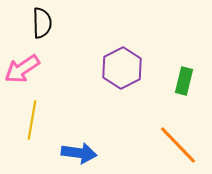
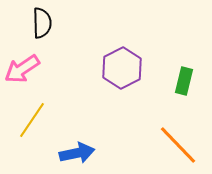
yellow line: rotated 24 degrees clockwise
blue arrow: moved 2 px left; rotated 20 degrees counterclockwise
